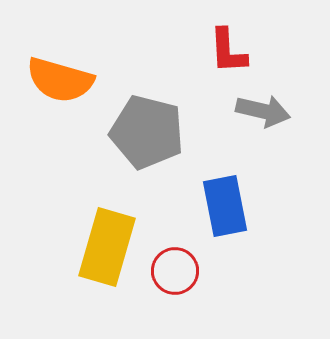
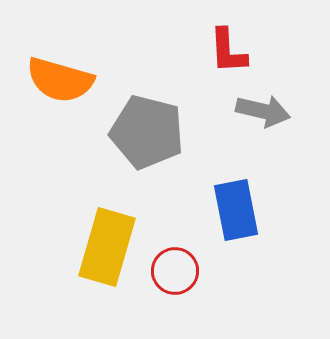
blue rectangle: moved 11 px right, 4 px down
